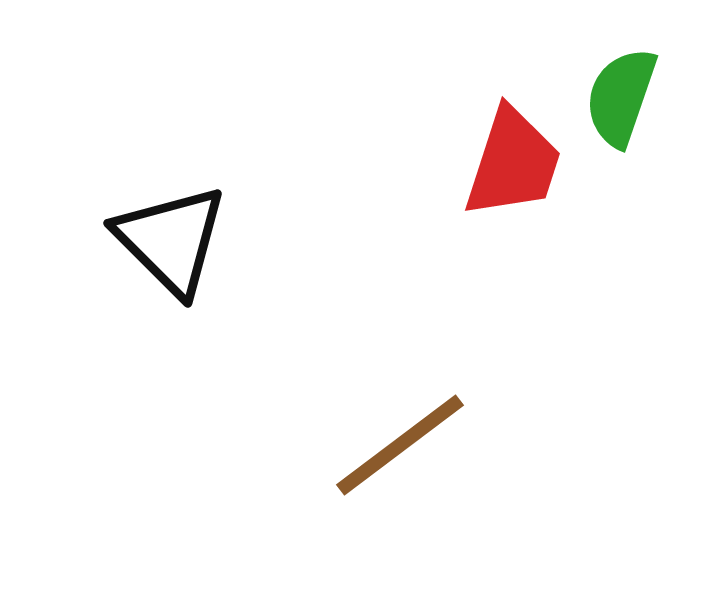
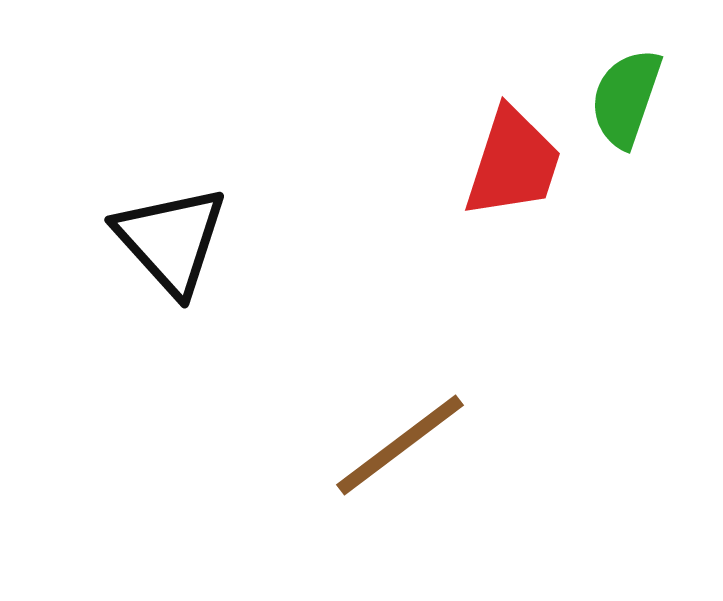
green semicircle: moved 5 px right, 1 px down
black triangle: rotated 3 degrees clockwise
